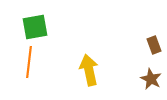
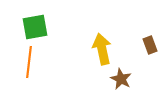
brown rectangle: moved 4 px left
yellow arrow: moved 13 px right, 21 px up
brown star: moved 30 px left
